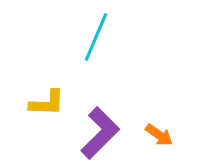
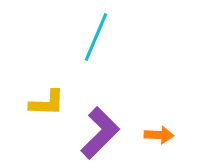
orange arrow: rotated 32 degrees counterclockwise
